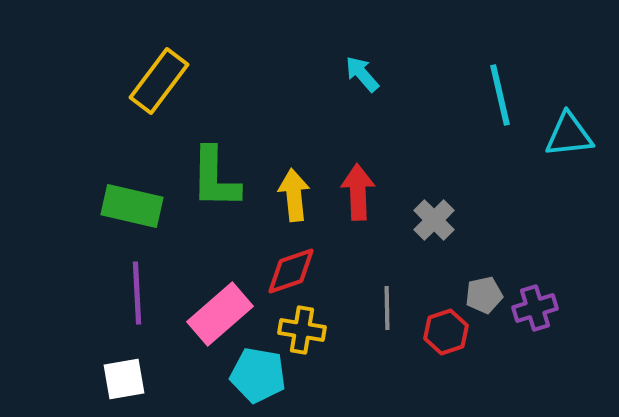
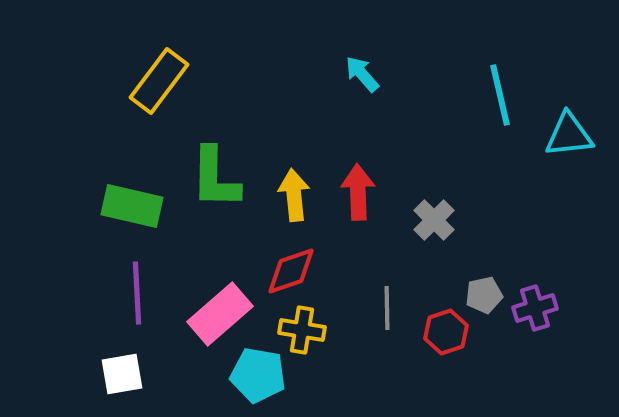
white square: moved 2 px left, 5 px up
